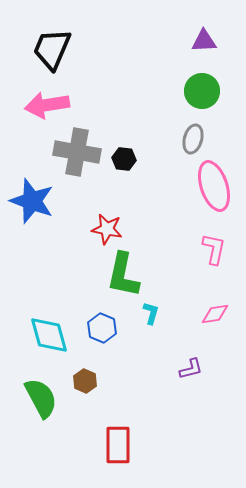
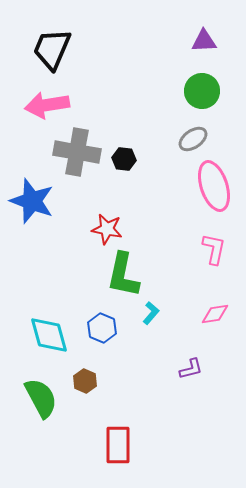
gray ellipse: rotated 40 degrees clockwise
cyan L-shape: rotated 25 degrees clockwise
